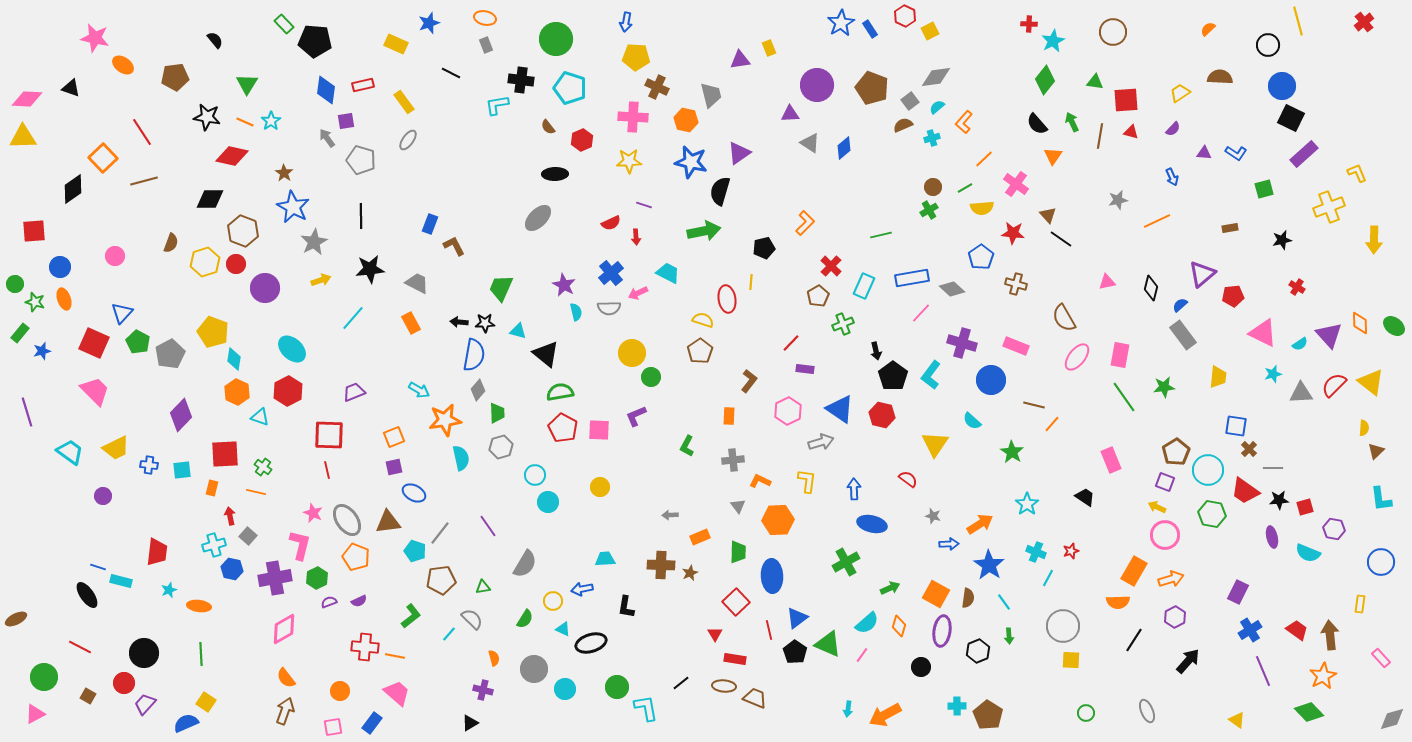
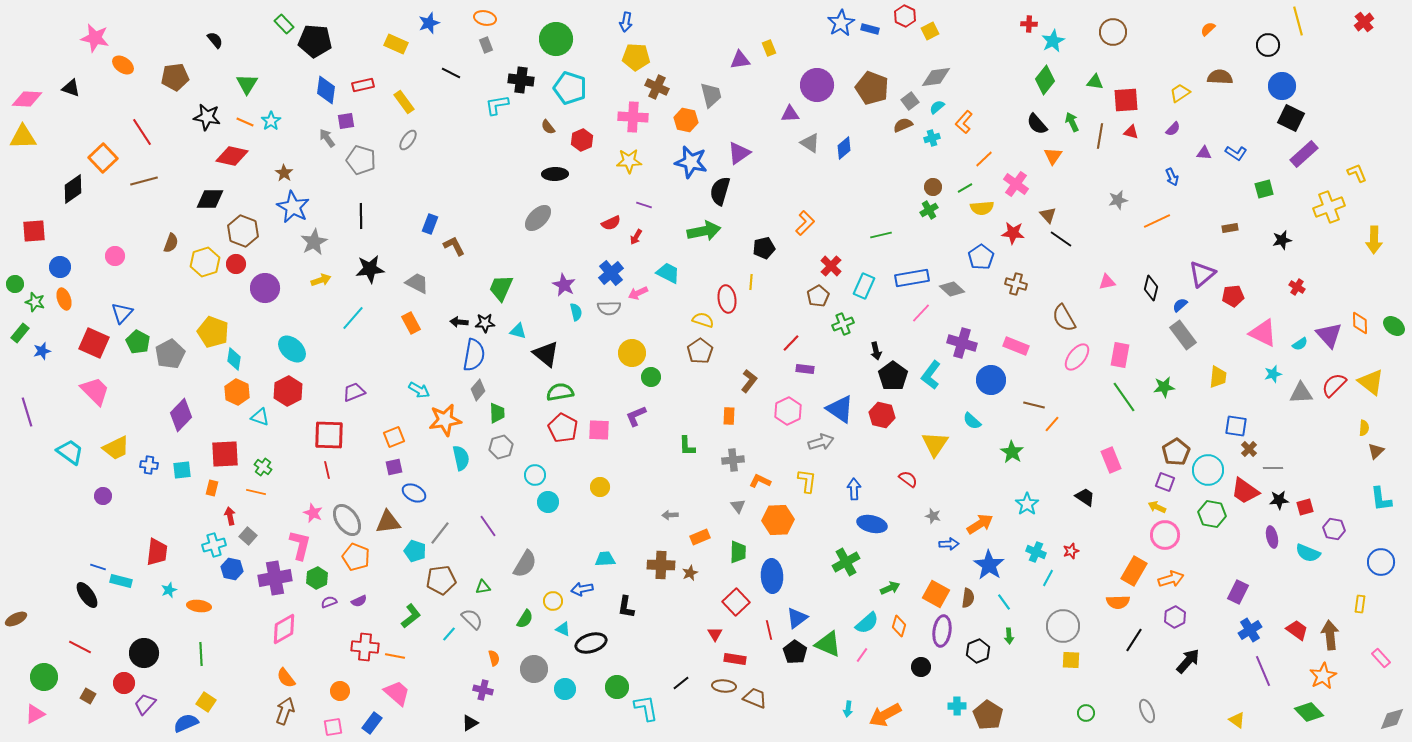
blue rectangle at (870, 29): rotated 42 degrees counterclockwise
red arrow at (636, 237): rotated 35 degrees clockwise
green L-shape at (687, 446): rotated 30 degrees counterclockwise
